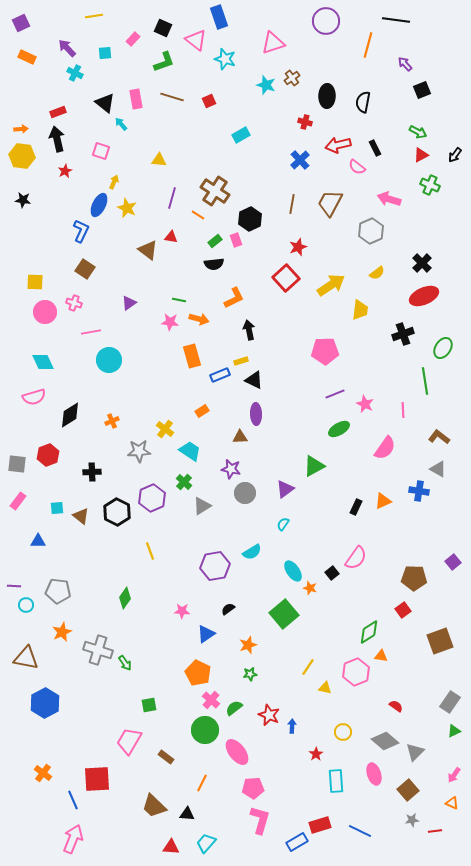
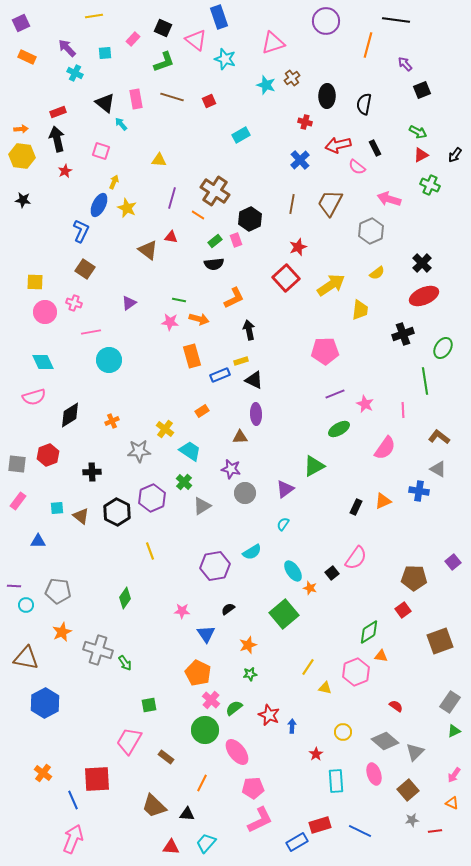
black semicircle at (363, 102): moved 1 px right, 2 px down
blue triangle at (206, 634): rotated 30 degrees counterclockwise
pink L-shape at (260, 820): rotated 48 degrees clockwise
